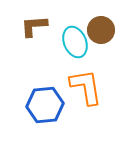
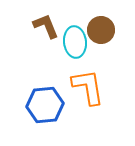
brown L-shape: moved 12 px right; rotated 72 degrees clockwise
cyan ellipse: rotated 16 degrees clockwise
orange L-shape: moved 2 px right
